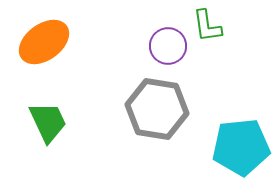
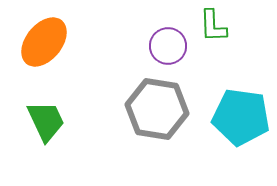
green L-shape: moved 6 px right; rotated 6 degrees clockwise
orange ellipse: rotated 15 degrees counterclockwise
green trapezoid: moved 2 px left, 1 px up
cyan pentagon: moved 30 px up; rotated 14 degrees clockwise
